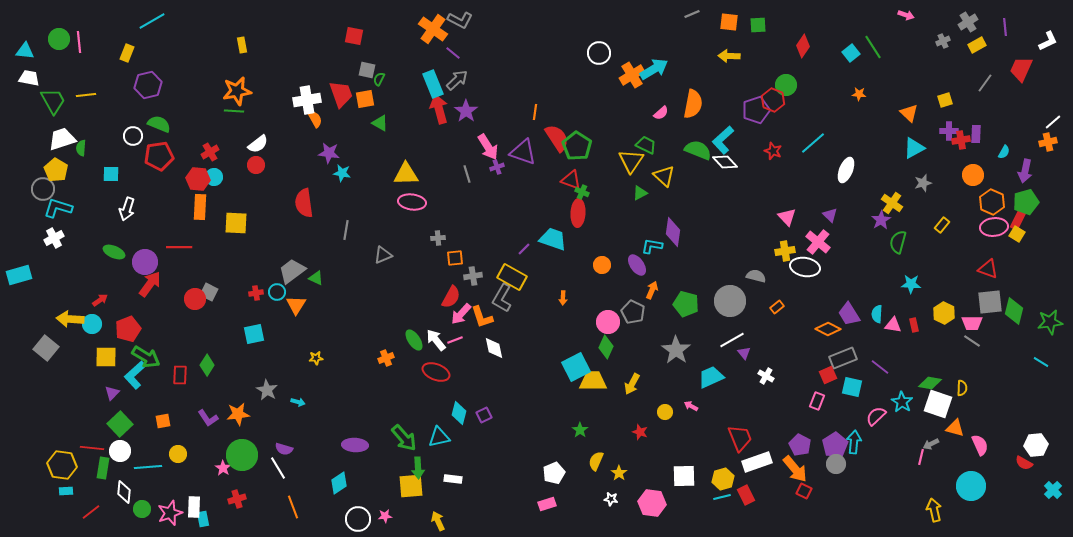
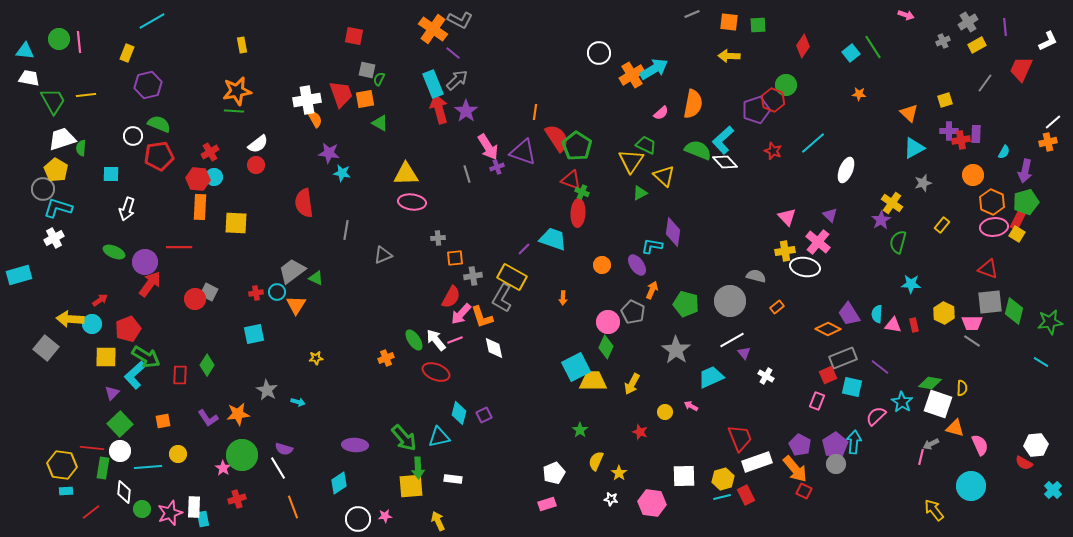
yellow arrow at (934, 510): rotated 25 degrees counterclockwise
